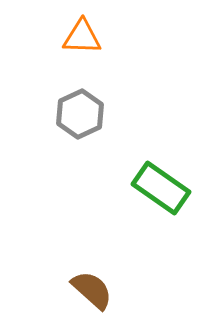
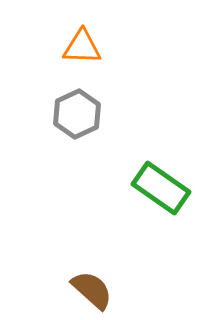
orange triangle: moved 10 px down
gray hexagon: moved 3 px left
